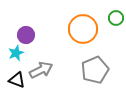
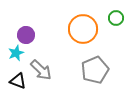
gray arrow: rotated 70 degrees clockwise
black triangle: moved 1 px right, 1 px down
